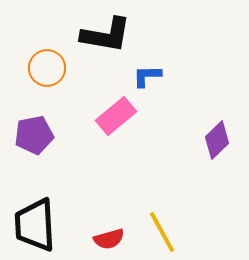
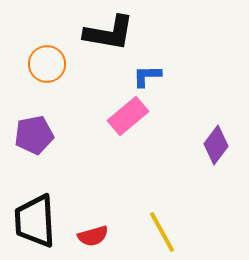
black L-shape: moved 3 px right, 2 px up
orange circle: moved 4 px up
pink rectangle: moved 12 px right
purple diamond: moved 1 px left, 5 px down; rotated 9 degrees counterclockwise
black trapezoid: moved 4 px up
red semicircle: moved 16 px left, 3 px up
